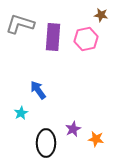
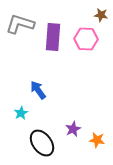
pink hexagon: rotated 15 degrees clockwise
orange star: moved 1 px right, 1 px down
black ellipse: moved 4 px left; rotated 36 degrees counterclockwise
